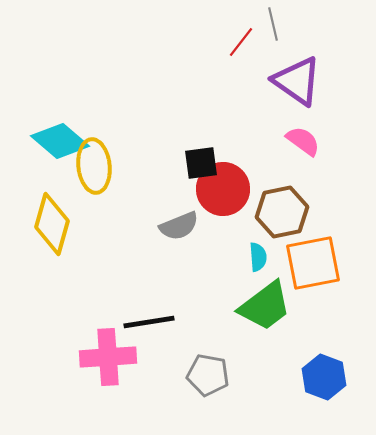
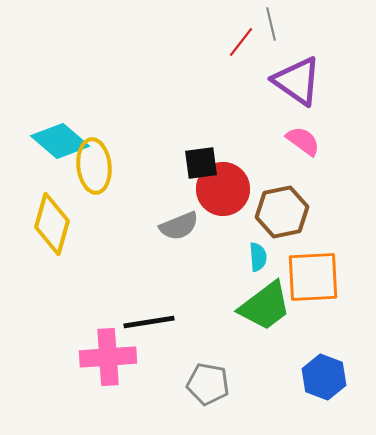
gray line: moved 2 px left
orange square: moved 14 px down; rotated 8 degrees clockwise
gray pentagon: moved 9 px down
